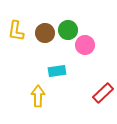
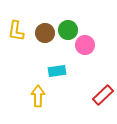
red rectangle: moved 2 px down
